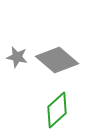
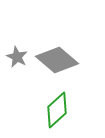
gray star: rotated 15 degrees clockwise
